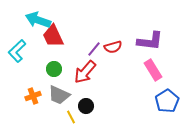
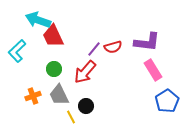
purple L-shape: moved 3 px left, 1 px down
gray trapezoid: rotated 40 degrees clockwise
